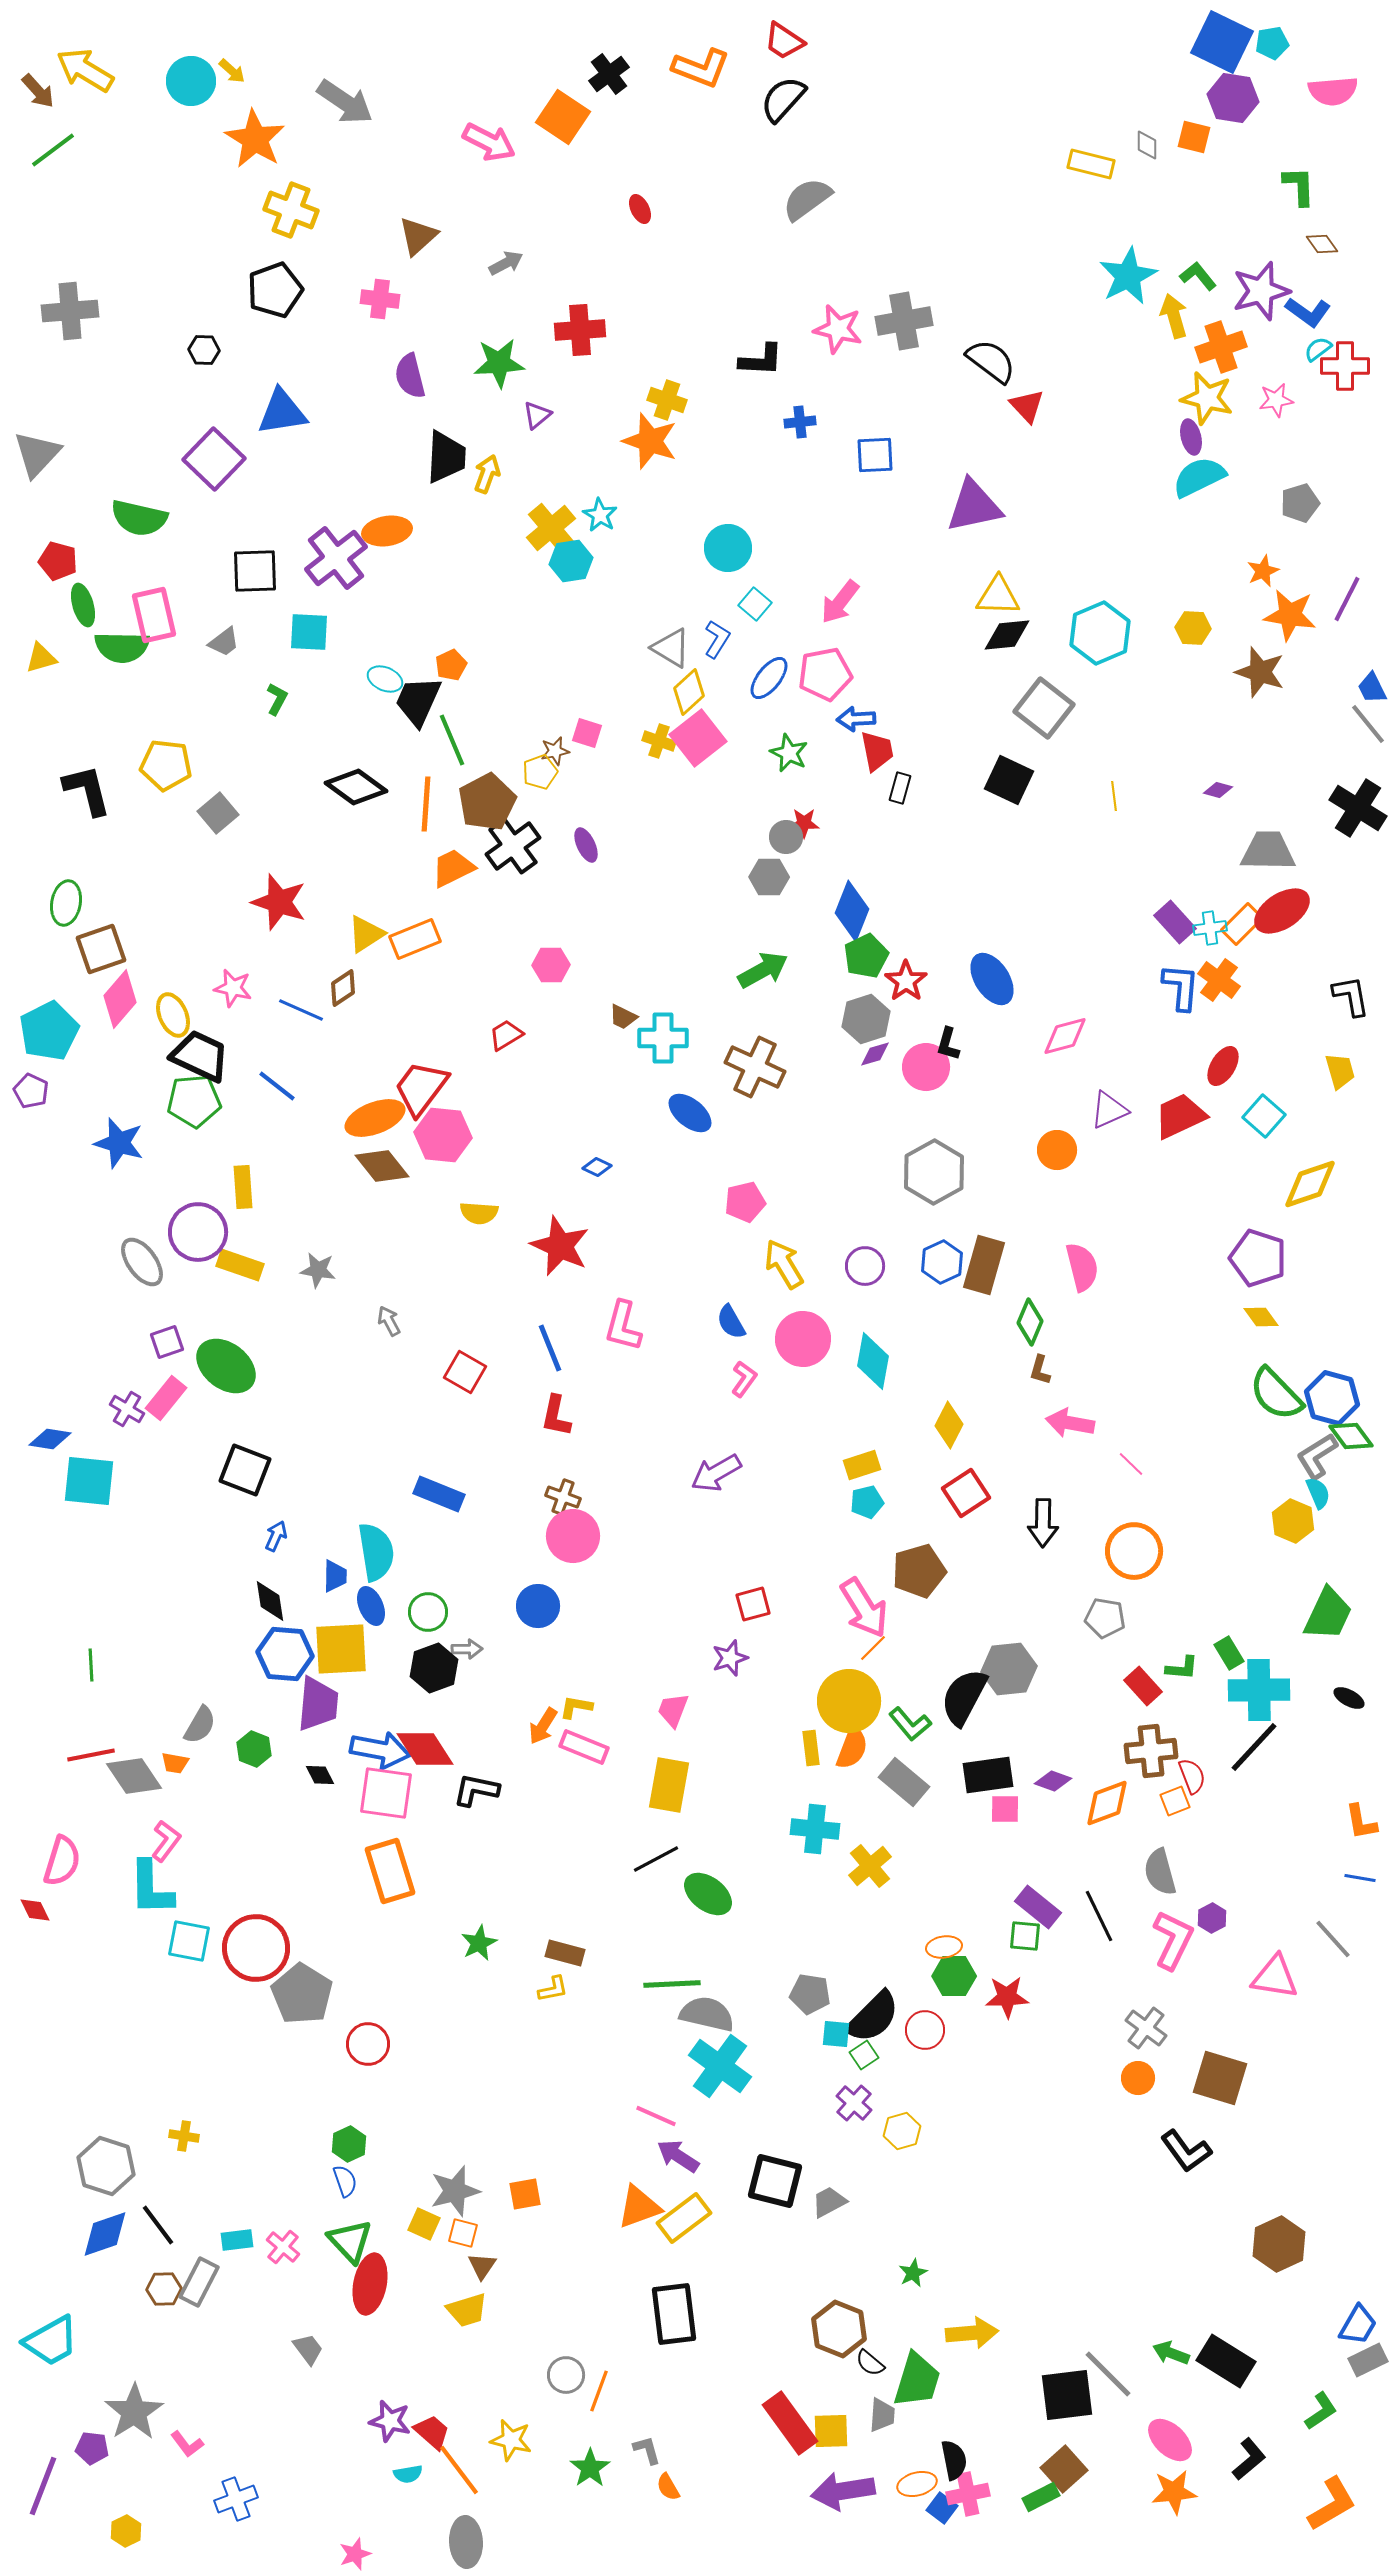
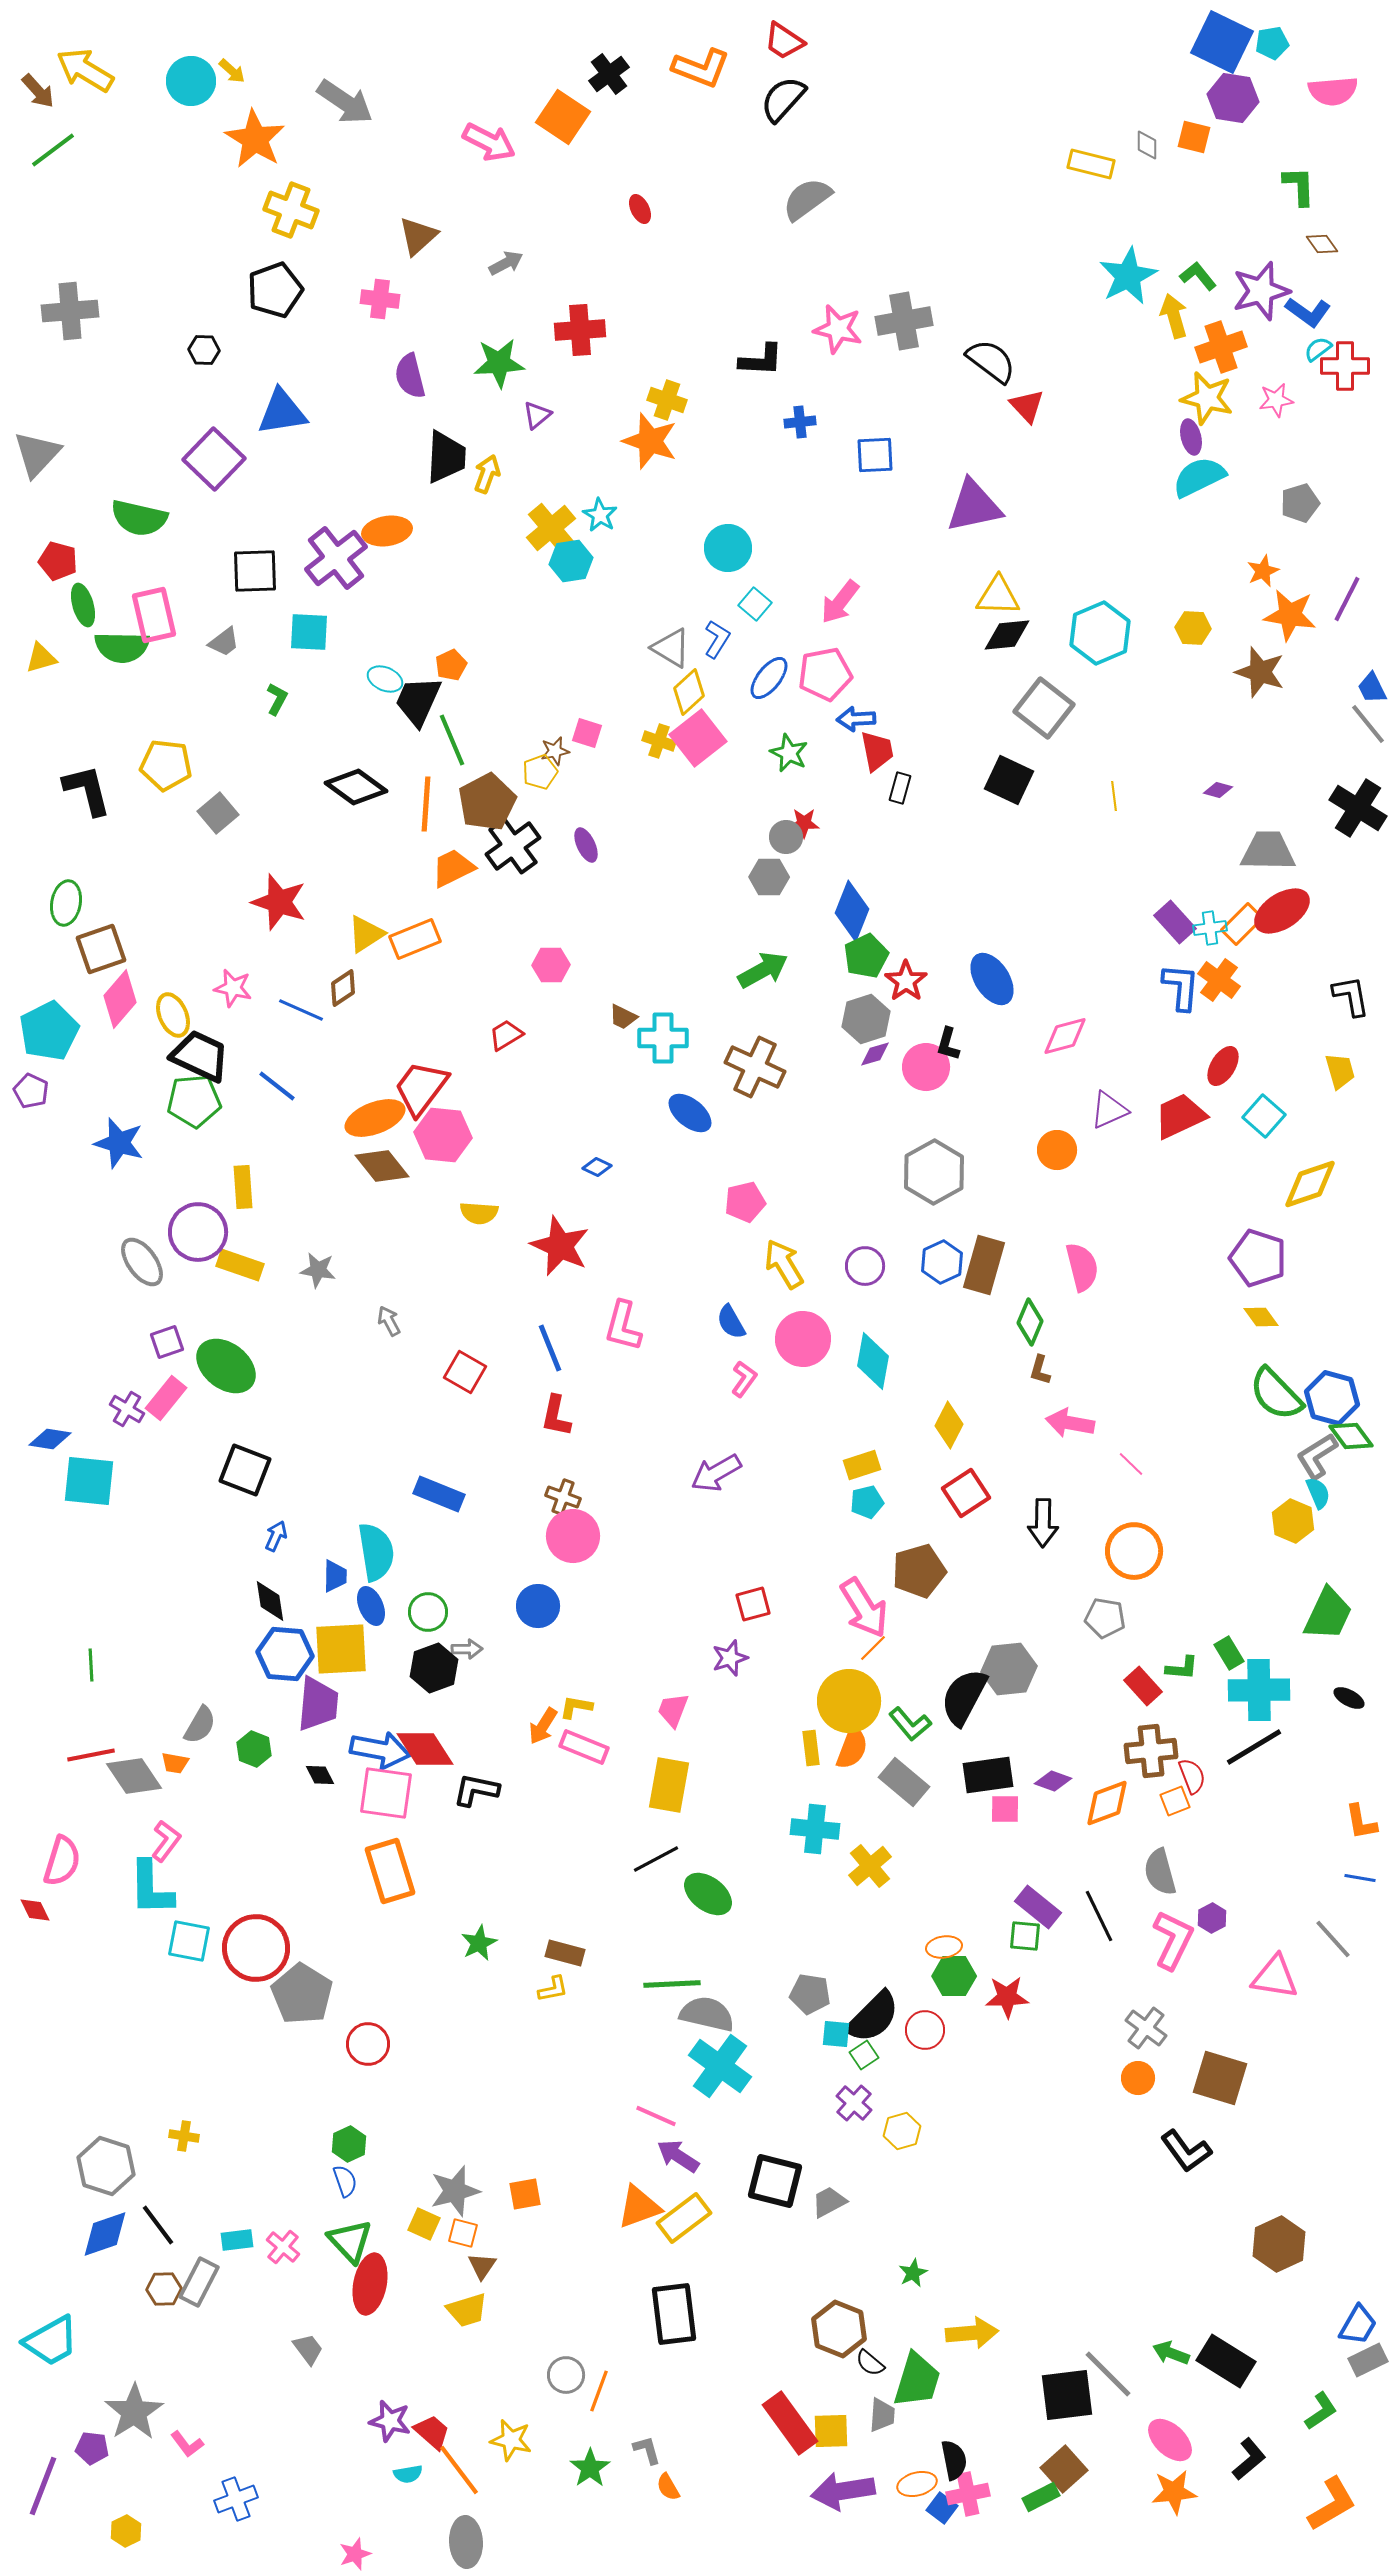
black line at (1254, 1747): rotated 16 degrees clockwise
